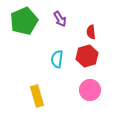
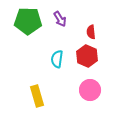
green pentagon: moved 4 px right; rotated 24 degrees clockwise
red hexagon: rotated 20 degrees counterclockwise
